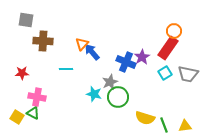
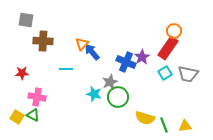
green triangle: moved 2 px down
